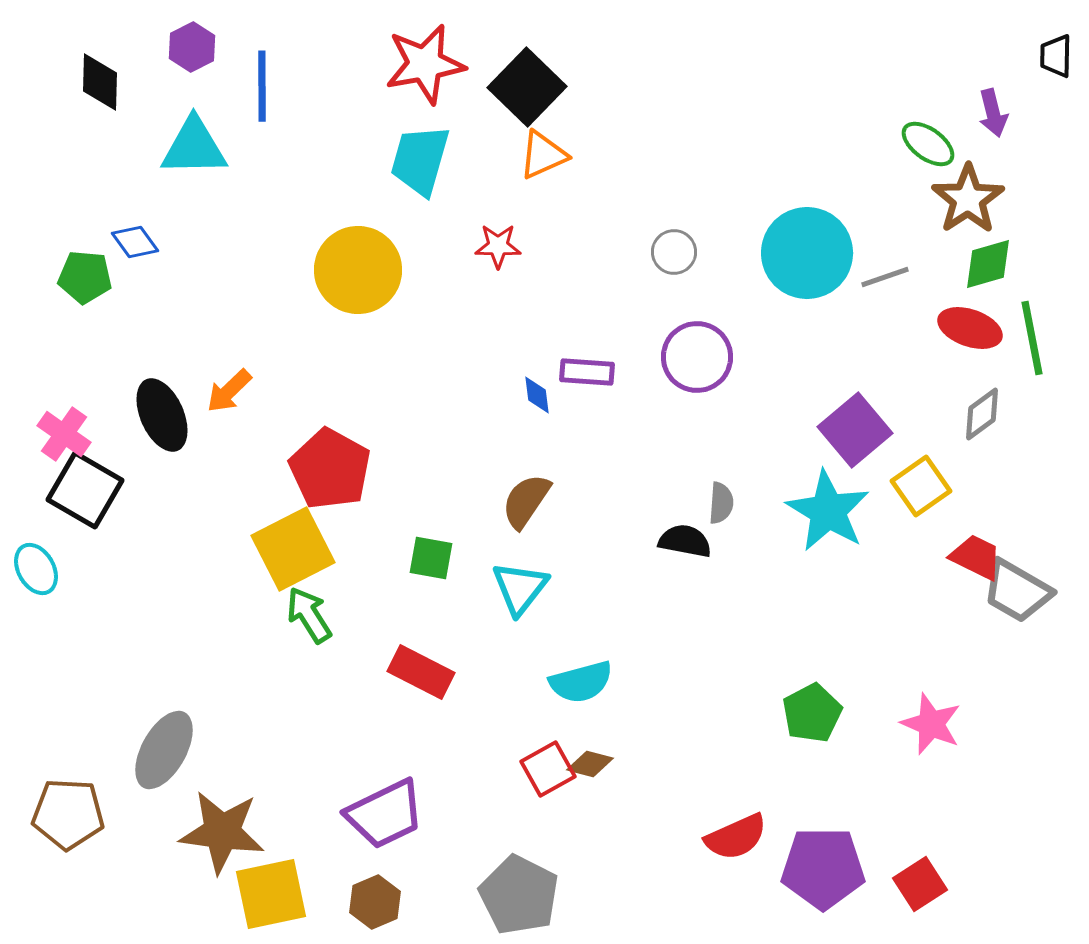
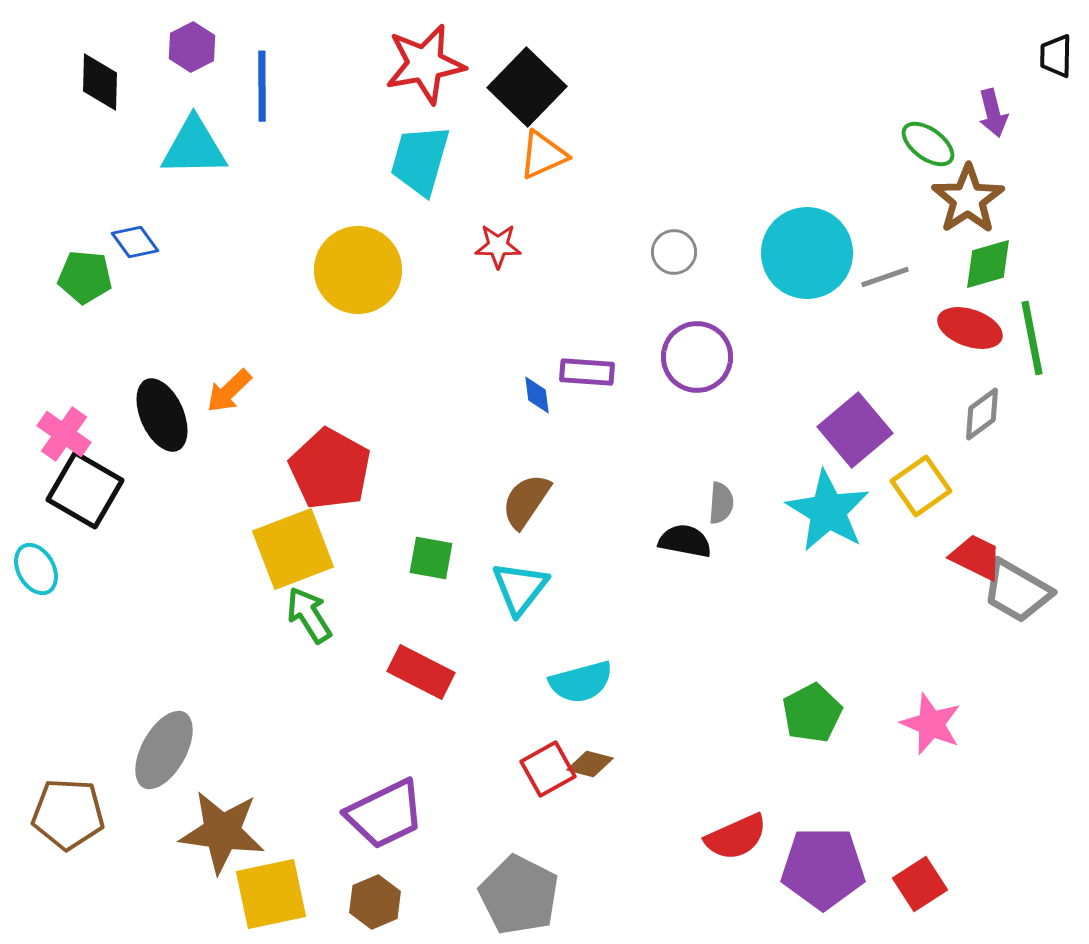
yellow square at (293, 549): rotated 6 degrees clockwise
